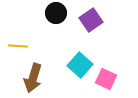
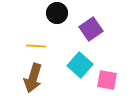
black circle: moved 1 px right
purple square: moved 9 px down
yellow line: moved 18 px right
pink square: moved 1 px right, 1 px down; rotated 15 degrees counterclockwise
